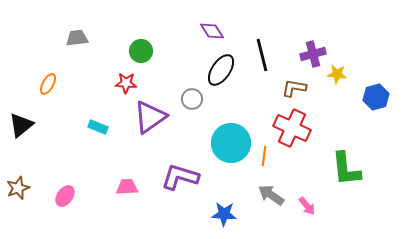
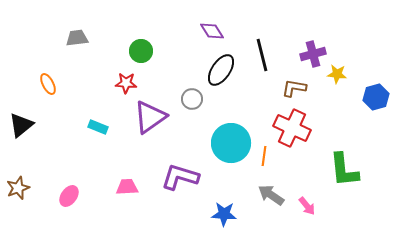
orange ellipse: rotated 55 degrees counterclockwise
green L-shape: moved 2 px left, 1 px down
pink ellipse: moved 4 px right
